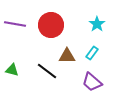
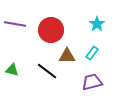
red circle: moved 5 px down
purple trapezoid: rotated 125 degrees clockwise
